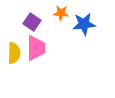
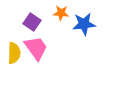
pink trapezoid: rotated 36 degrees counterclockwise
